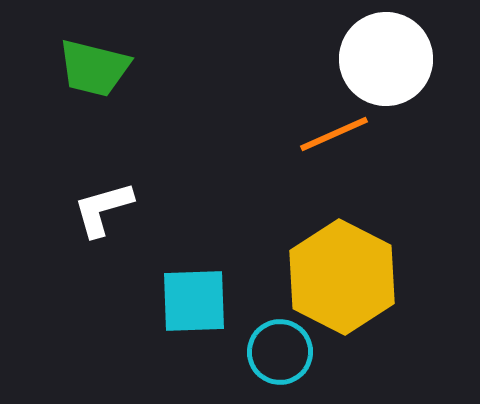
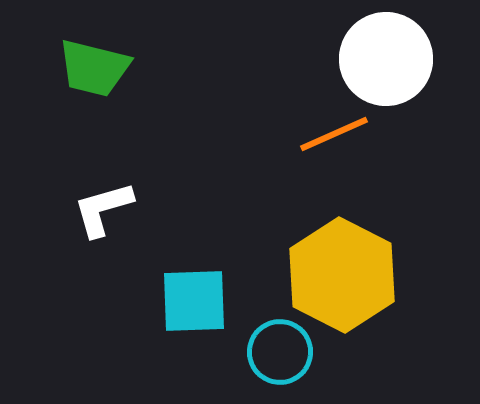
yellow hexagon: moved 2 px up
